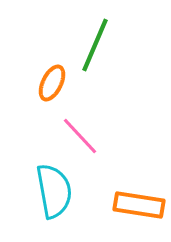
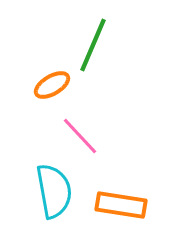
green line: moved 2 px left
orange ellipse: moved 2 px down; rotated 33 degrees clockwise
orange rectangle: moved 18 px left
